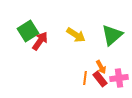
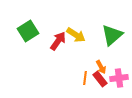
red arrow: moved 18 px right
